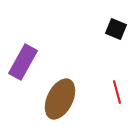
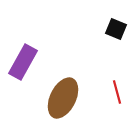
brown ellipse: moved 3 px right, 1 px up
